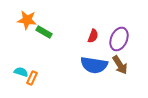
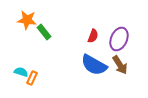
green rectangle: rotated 21 degrees clockwise
blue semicircle: rotated 20 degrees clockwise
